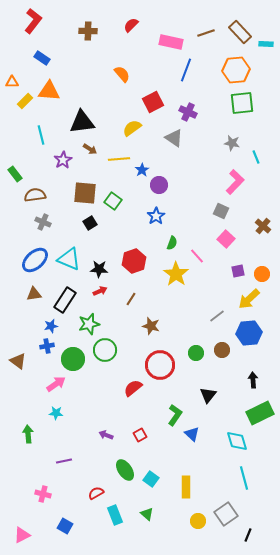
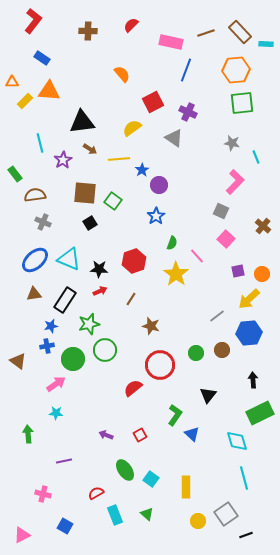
cyan line at (41, 135): moved 1 px left, 8 px down
black line at (248, 535): moved 2 px left; rotated 48 degrees clockwise
